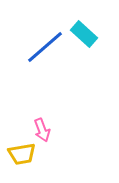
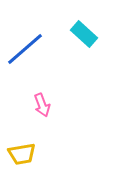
blue line: moved 20 px left, 2 px down
pink arrow: moved 25 px up
